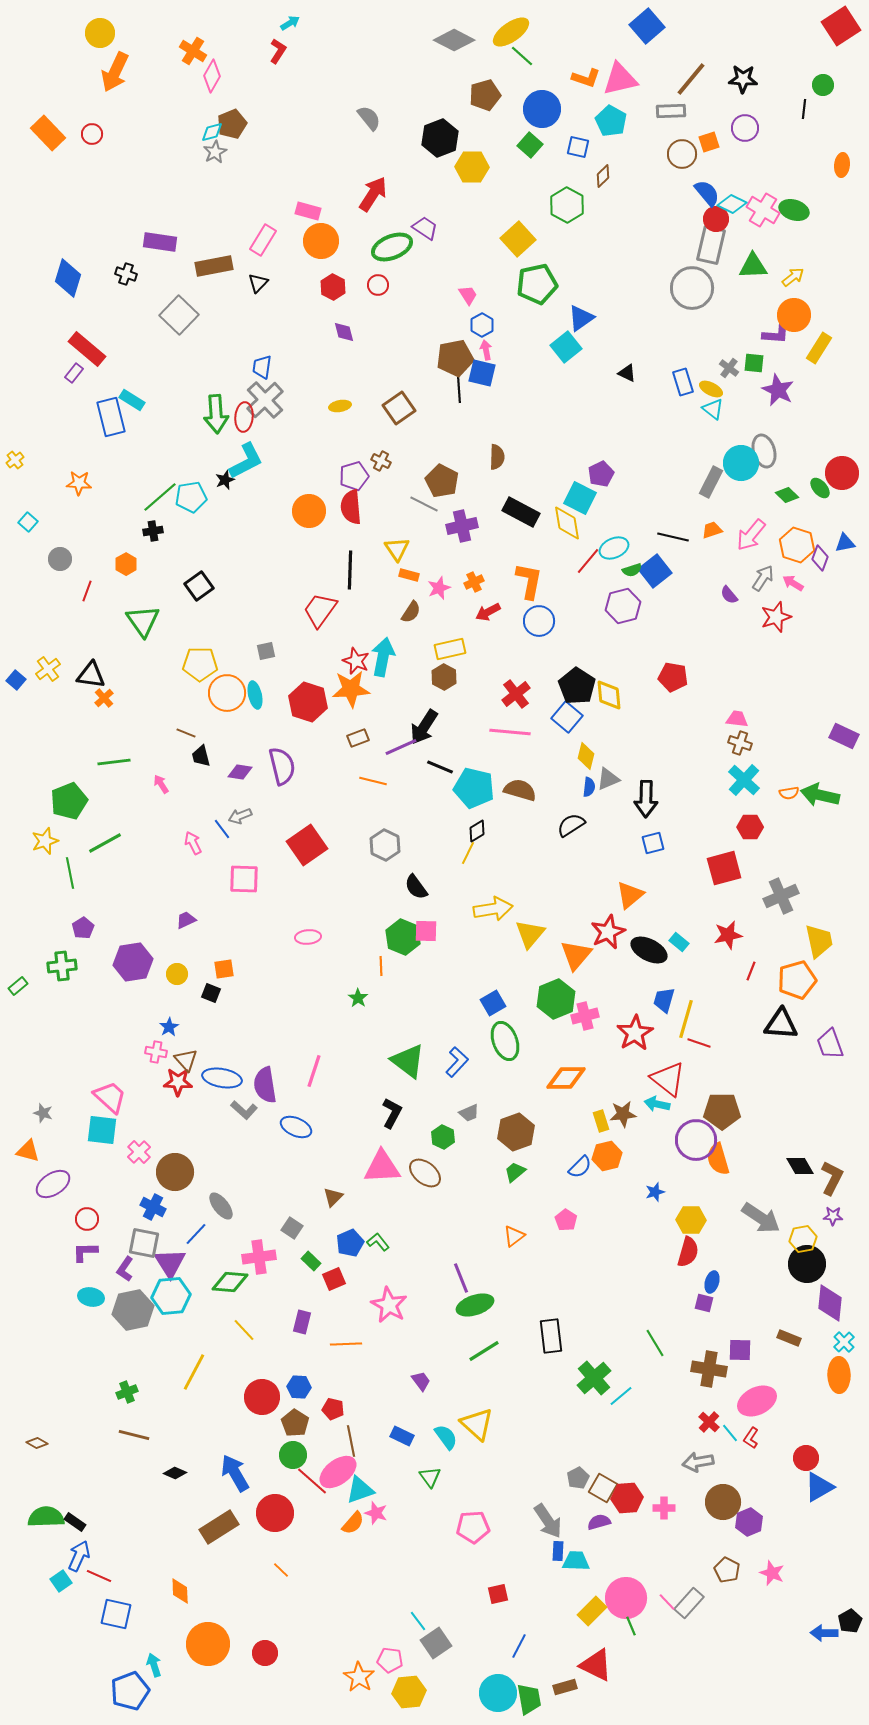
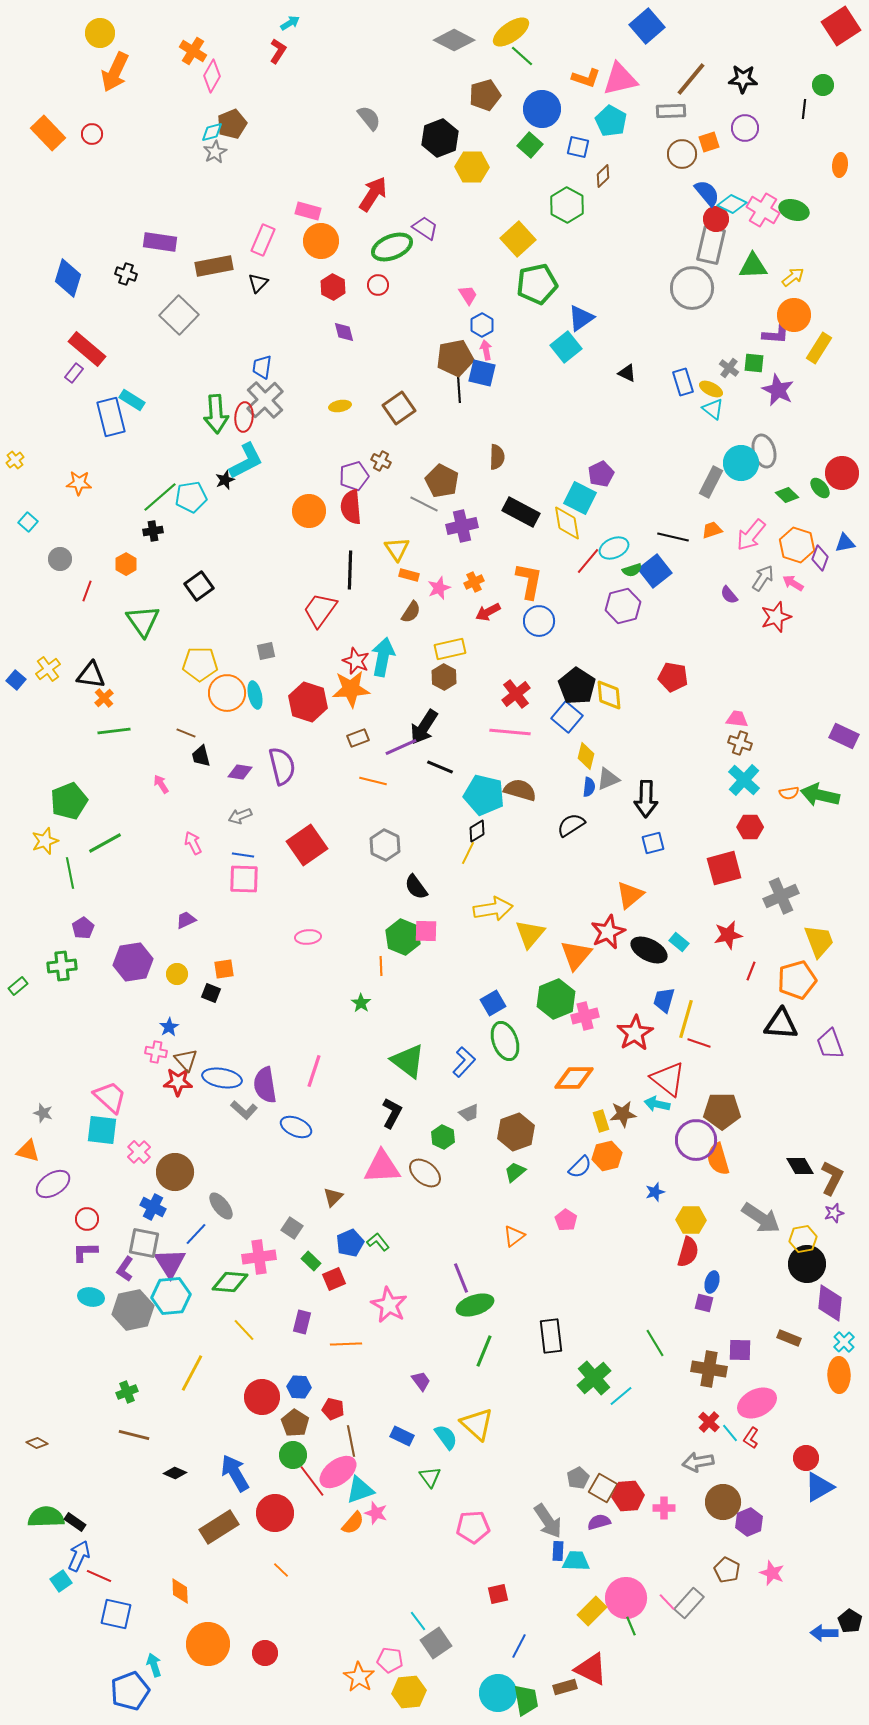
orange ellipse at (842, 165): moved 2 px left
pink rectangle at (263, 240): rotated 8 degrees counterclockwise
green line at (114, 762): moved 31 px up
cyan pentagon at (474, 788): moved 10 px right, 7 px down
blue line at (222, 829): moved 21 px right, 26 px down; rotated 45 degrees counterclockwise
yellow trapezoid at (819, 941): rotated 9 degrees counterclockwise
green star at (358, 998): moved 3 px right, 5 px down
blue L-shape at (457, 1062): moved 7 px right
orange diamond at (566, 1078): moved 8 px right
purple star at (833, 1216): moved 1 px right, 3 px up; rotated 18 degrees counterclockwise
green line at (484, 1351): rotated 36 degrees counterclockwise
yellow line at (194, 1372): moved 2 px left, 1 px down
pink ellipse at (757, 1401): moved 2 px down
red line at (312, 1481): rotated 12 degrees clockwise
red hexagon at (627, 1498): moved 1 px right, 2 px up
black pentagon at (850, 1621): rotated 10 degrees counterclockwise
red triangle at (596, 1665): moved 5 px left, 4 px down
green trapezoid at (529, 1699): moved 3 px left, 1 px down
